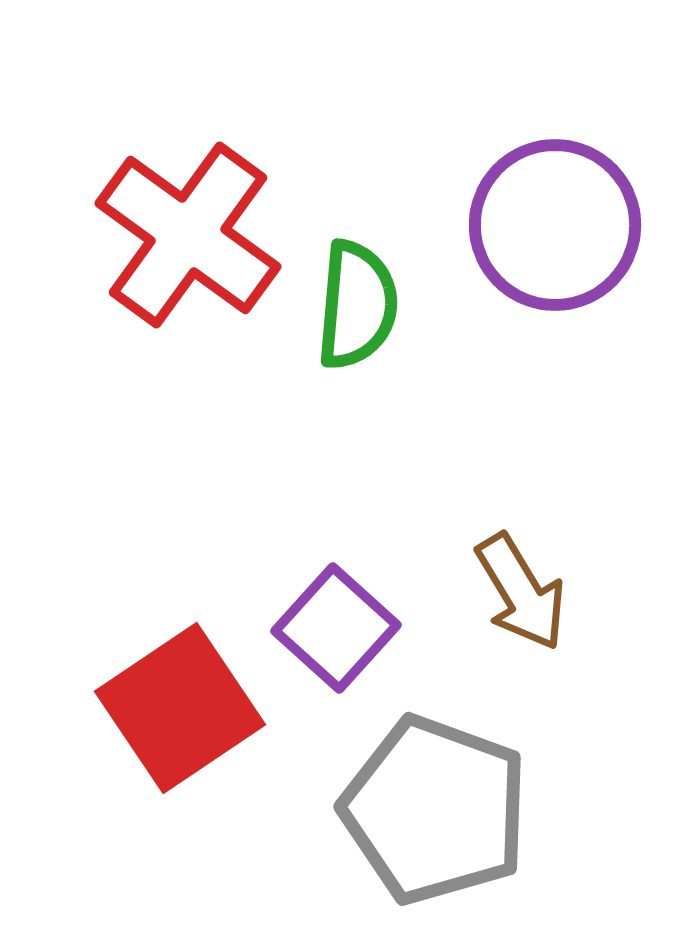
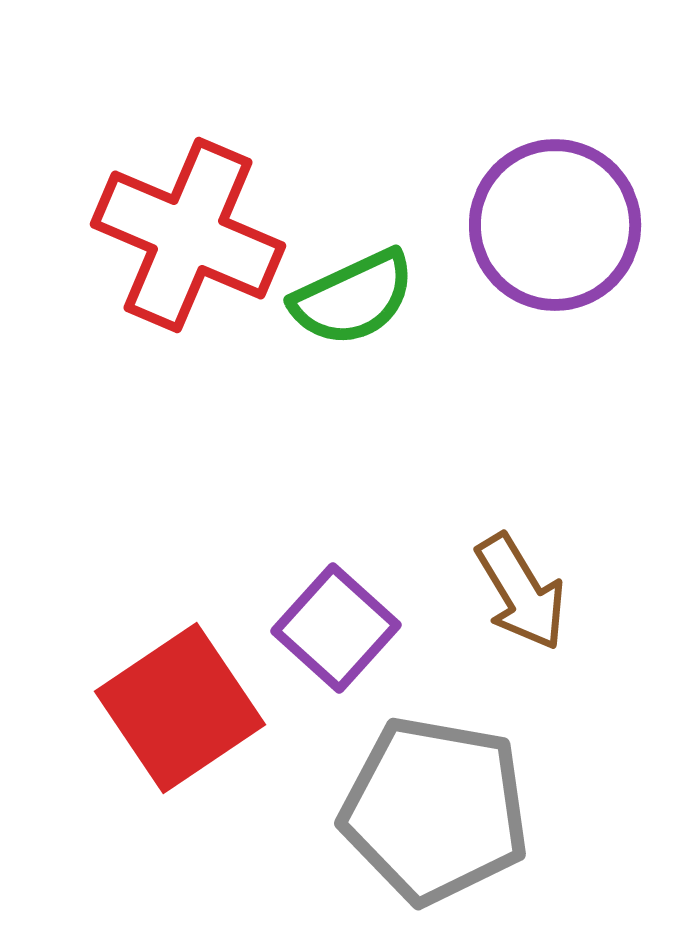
red cross: rotated 13 degrees counterclockwise
green semicircle: moved 4 px left, 7 px up; rotated 60 degrees clockwise
gray pentagon: rotated 10 degrees counterclockwise
